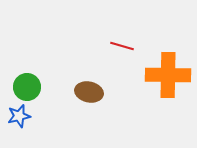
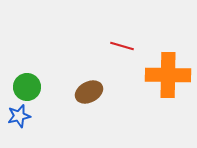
brown ellipse: rotated 40 degrees counterclockwise
